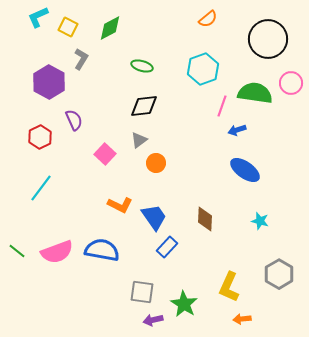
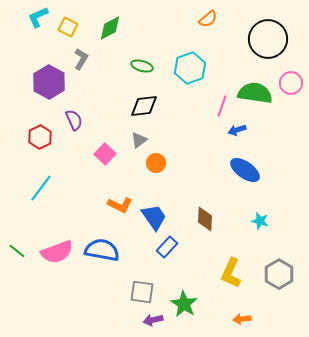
cyan hexagon: moved 13 px left, 1 px up
yellow L-shape: moved 2 px right, 14 px up
